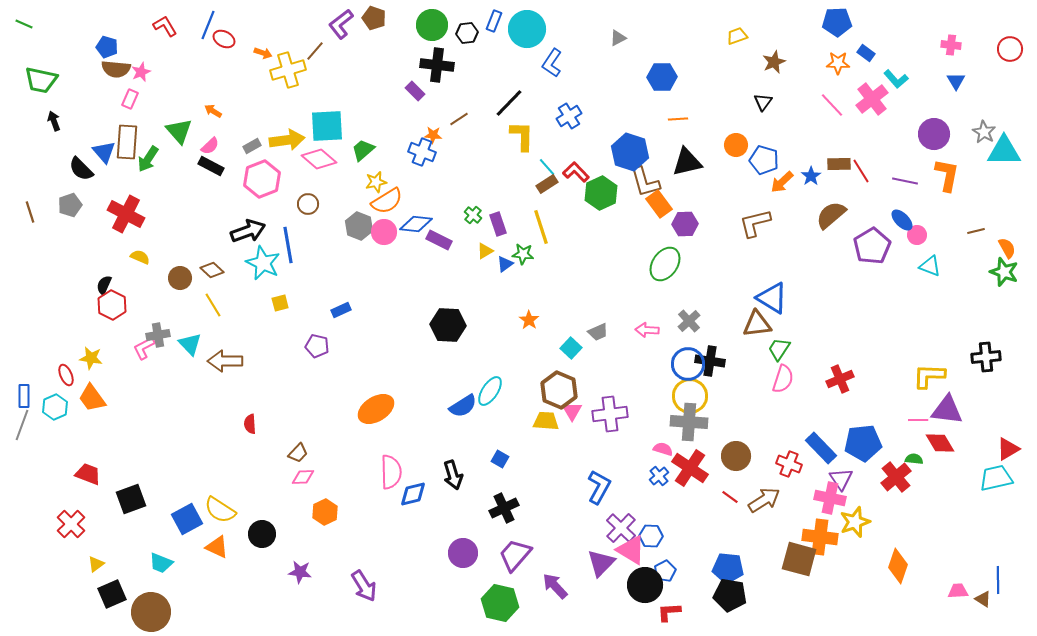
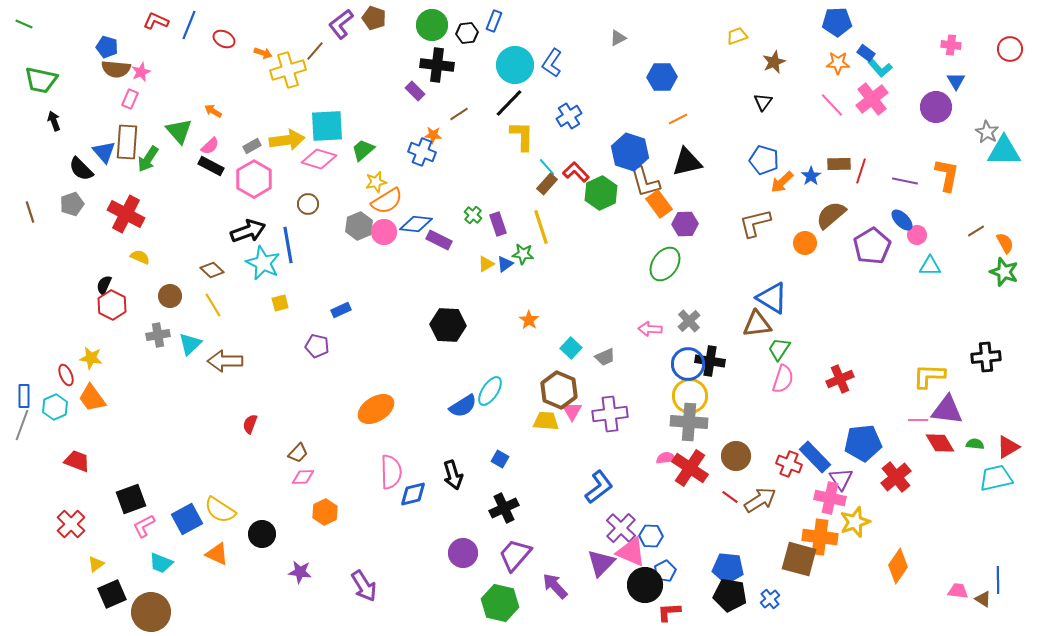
blue line at (208, 25): moved 19 px left
red L-shape at (165, 26): moved 9 px left, 5 px up; rotated 35 degrees counterclockwise
cyan circle at (527, 29): moved 12 px left, 36 px down
cyan L-shape at (896, 79): moved 16 px left, 11 px up
brown line at (459, 119): moved 5 px up
orange line at (678, 119): rotated 24 degrees counterclockwise
gray star at (984, 132): moved 3 px right
purple circle at (934, 134): moved 2 px right, 27 px up
orange circle at (736, 145): moved 69 px right, 98 px down
pink diamond at (319, 159): rotated 24 degrees counterclockwise
red line at (861, 171): rotated 50 degrees clockwise
pink hexagon at (262, 179): moved 8 px left; rotated 9 degrees counterclockwise
brown rectangle at (547, 184): rotated 15 degrees counterclockwise
gray pentagon at (70, 205): moved 2 px right, 1 px up
gray hexagon at (359, 226): rotated 16 degrees clockwise
brown line at (976, 231): rotated 18 degrees counterclockwise
orange semicircle at (1007, 248): moved 2 px left, 5 px up
yellow triangle at (485, 251): moved 1 px right, 13 px down
cyan triangle at (930, 266): rotated 20 degrees counterclockwise
brown circle at (180, 278): moved 10 px left, 18 px down
pink arrow at (647, 330): moved 3 px right, 1 px up
gray trapezoid at (598, 332): moved 7 px right, 25 px down
cyan triangle at (190, 344): rotated 30 degrees clockwise
pink L-shape at (144, 348): moved 178 px down
red semicircle at (250, 424): rotated 24 degrees clockwise
blue rectangle at (821, 448): moved 6 px left, 9 px down
pink semicircle at (663, 449): moved 3 px right, 9 px down; rotated 24 degrees counterclockwise
red triangle at (1008, 449): moved 2 px up
green semicircle at (914, 459): moved 61 px right, 15 px up
red trapezoid at (88, 474): moved 11 px left, 13 px up
blue cross at (659, 476): moved 111 px right, 123 px down
blue L-shape at (599, 487): rotated 24 degrees clockwise
brown arrow at (764, 500): moved 4 px left
orange triangle at (217, 547): moved 7 px down
pink triangle at (631, 550): moved 2 px down; rotated 8 degrees counterclockwise
orange diamond at (898, 566): rotated 16 degrees clockwise
pink trapezoid at (958, 591): rotated 10 degrees clockwise
